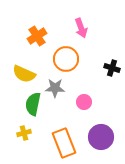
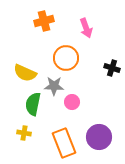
pink arrow: moved 5 px right
orange cross: moved 7 px right, 15 px up; rotated 18 degrees clockwise
orange circle: moved 1 px up
yellow semicircle: moved 1 px right, 1 px up
gray star: moved 1 px left, 2 px up
pink circle: moved 12 px left
yellow cross: rotated 24 degrees clockwise
purple circle: moved 2 px left
